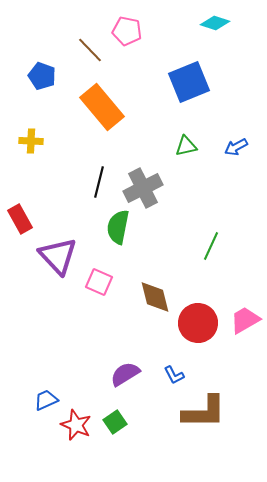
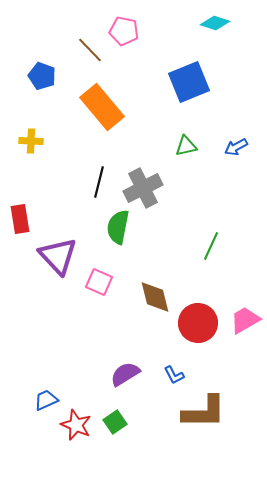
pink pentagon: moved 3 px left
red rectangle: rotated 20 degrees clockwise
